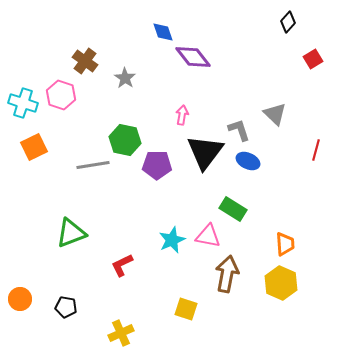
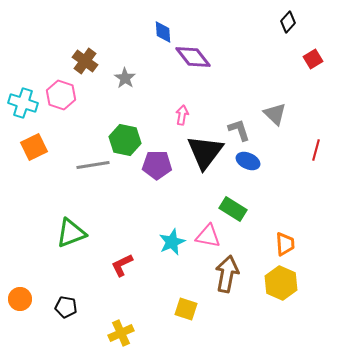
blue diamond: rotated 15 degrees clockwise
cyan star: moved 2 px down
